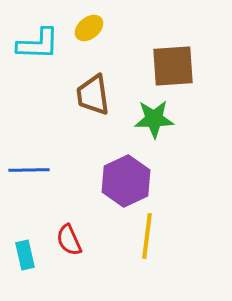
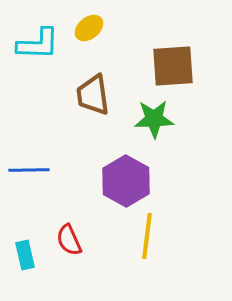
purple hexagon: rotated 6 degrees counterclockwise
